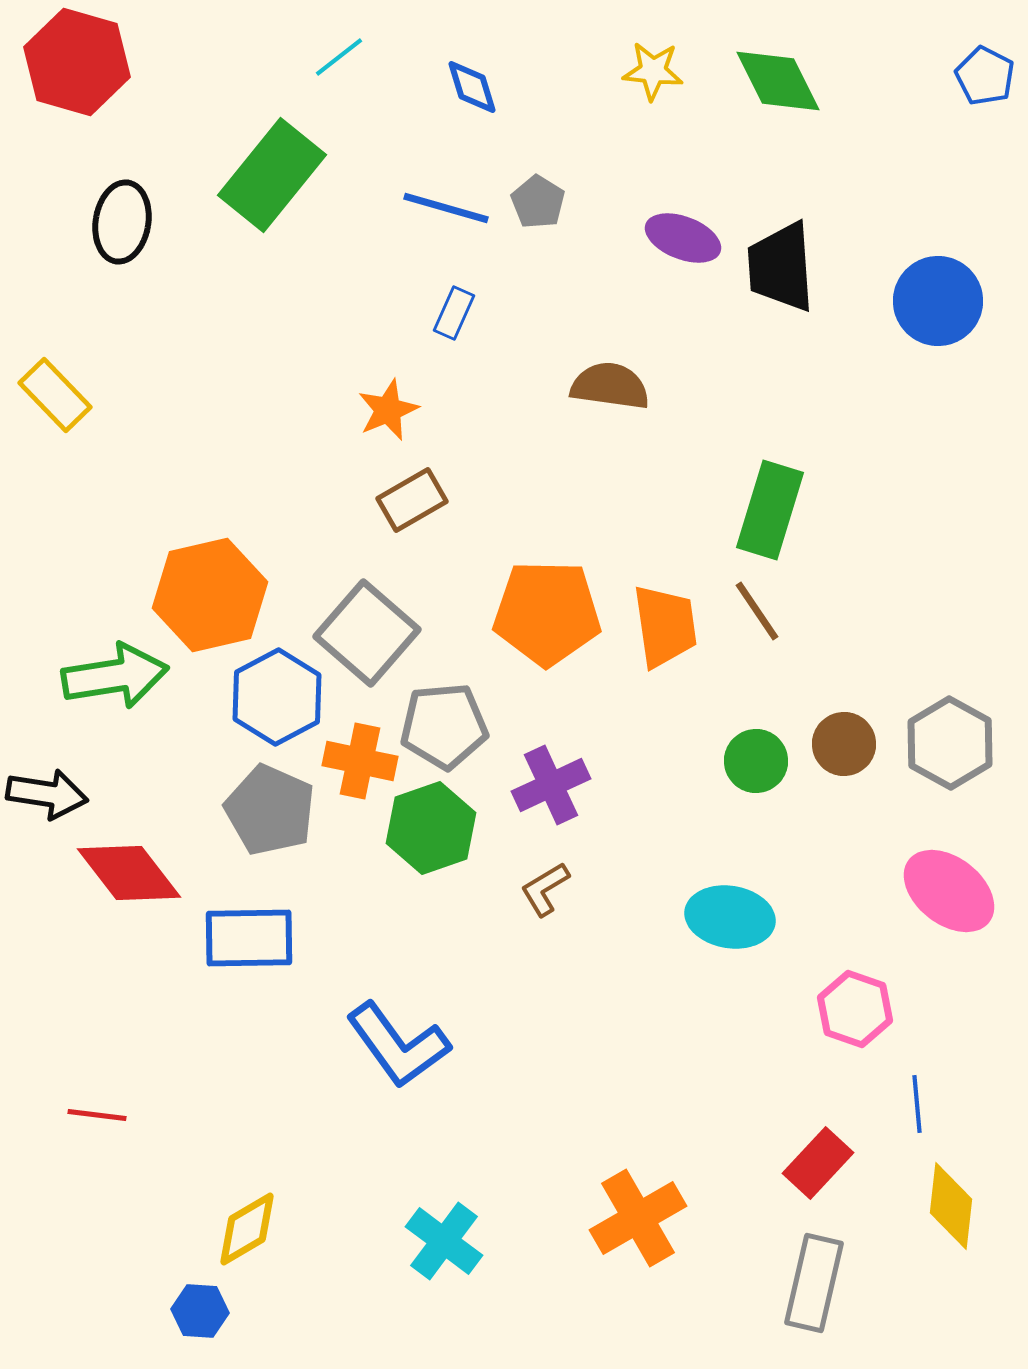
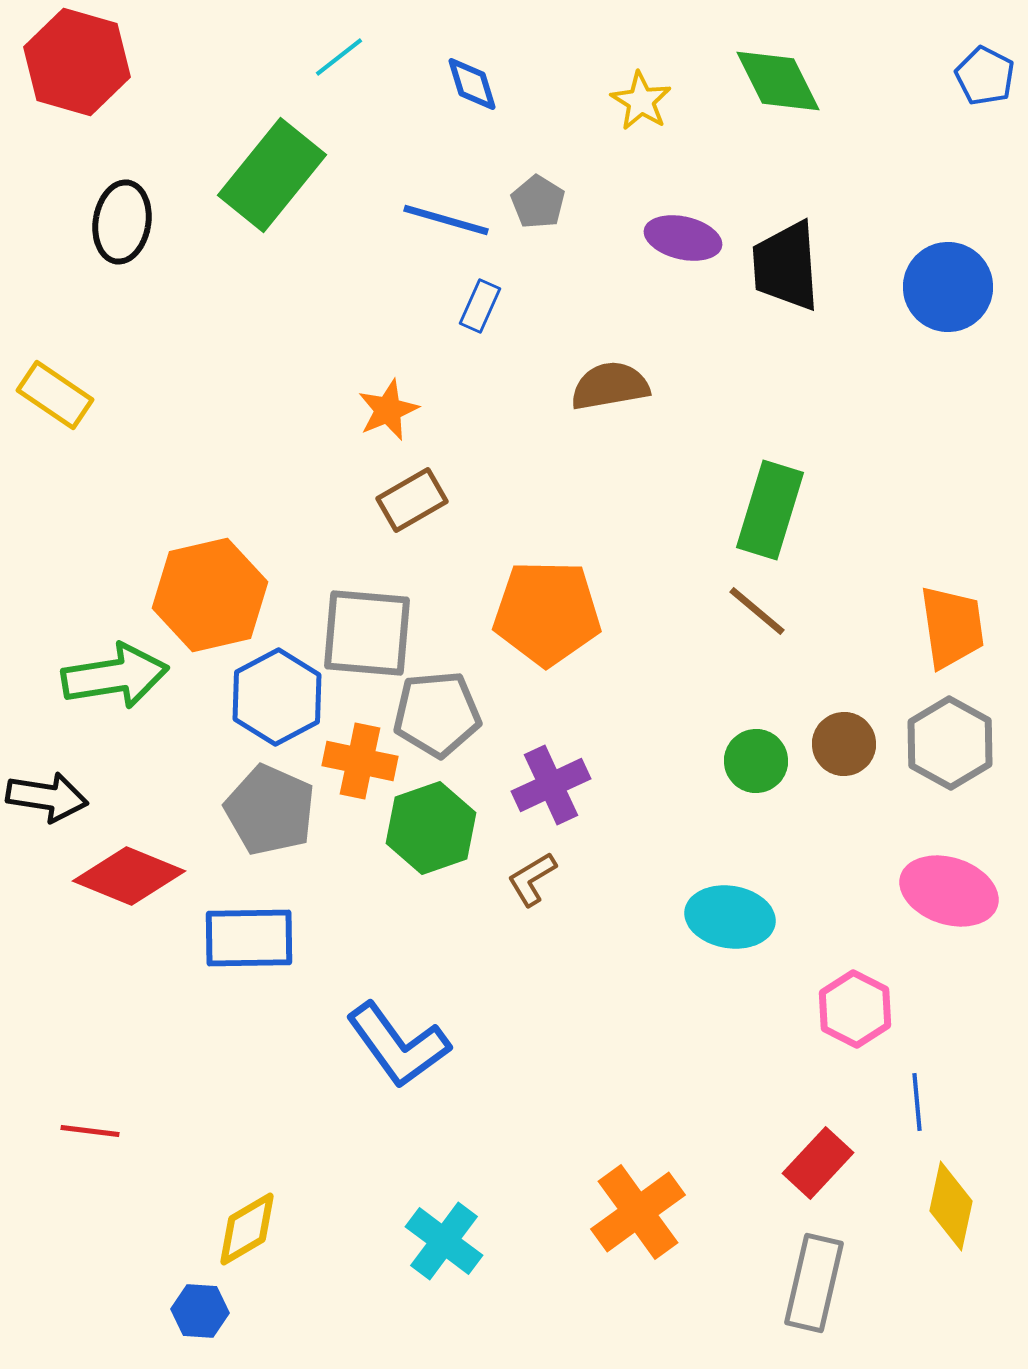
yellow star at (653, 71): moved 12 px left, 30 px down; rotated 26 degrees clockwise
blue diamond at (472, 87): moved 3 px up
blue line at (446, 208): moved 12 px down
purple ellipse at (683, 238): rotated 8 degrees counterclockwise
black trapezoid at (781, 267): moved 5 px right, 1 px up
blue circle at (938, 301): moved 10 px right, 14 px up
blue rectangle at (454, 313): moved 26 px right, 7 px up
brown semicircle at (610, 386): rotated 18 degrees counterclockwise
yellow rectangle at (55, 395): rotated 12 degrees counterclockwise
brown line at (757, 611): rotated 16 degrees counterclockwise
orange trapezoid at (665, 626): moved 287 px right, 1 px down
gray square at (367, 633): rotated 36 degrees counterclockwise
gray pentagon at (444, 726): moved 7 px left, 12 px up
black arrow at (47, 794): moved 3 px down
red diamond at (129, 873): moved 3 px down; rotated 30 degrees counterclockwise
brown L-shape at (545, 889): moved 13 px left, 10 px up
pink ellipse at (949, 891): rotated 20 degrees counterclockwise
pink hexagon at (855, 1009): rotated 8 degrees clockwise
blue line at (917, 1104): moved 2 px up
red line at (97, 1115): moved 7 px left, 16 px down
yellow diamond at (951, 1206): rotated 6 degrees clockwise
orange cross at (638, 1218): moved 6 px up; rotated 6 degrees counterclockwise
